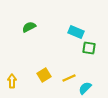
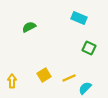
cyan rectangle: moved 3 px right, 14 px up
green square: rotated 16 degrees clockwise
